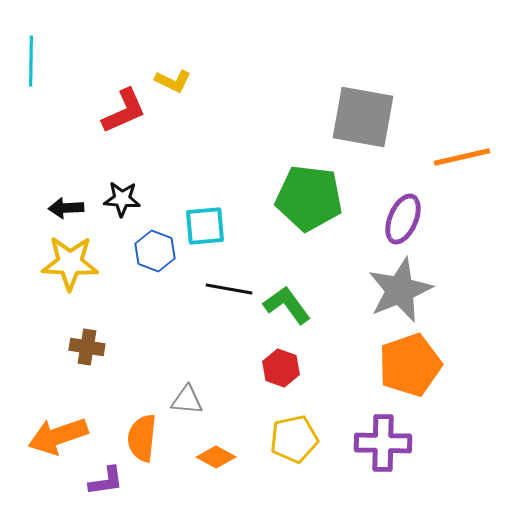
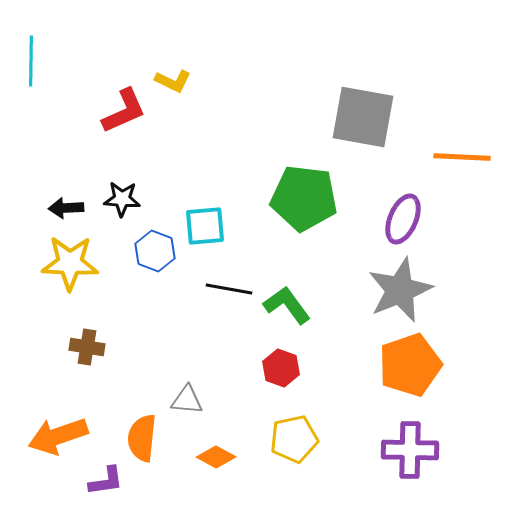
orange line: rotated 16 degrees clockwise
green pentagon: moved 5 px left
purple cross: moved 27 px right, 7 px down
